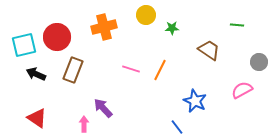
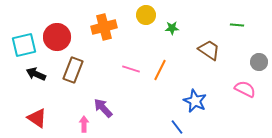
pink semicircle: moved 3 px right, 1 px up; rotated 55 degrees clockwise
